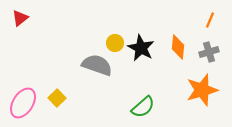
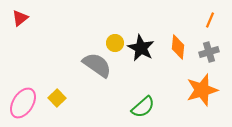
gray semicircle: rotated 16 degrees clockwise
